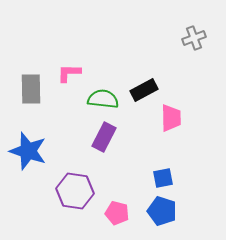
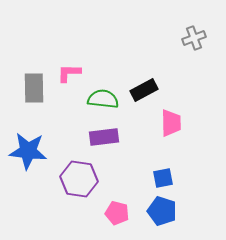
gray rectangle: moved 3 px right, 1 px up
pink trapezoid: moved 5 px down
purple rectangle: rotated 56 degrees clockwise
blue star: rotated 12 degrees counterclockwise
purple hexagon: moved 4 px right, 12 px up
